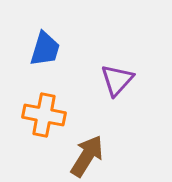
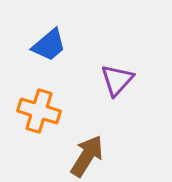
blue trapezoid: moved 4 px right, 4 px up; rotated 33 degrees clockwise
orange cross: moved 5 px left, 4 px up; rotated 6 degrees clockwise
